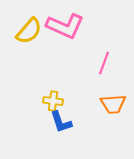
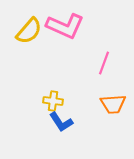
blue L-shape: rotated 15 degrees counterclockwise
